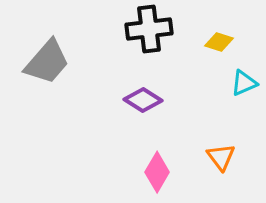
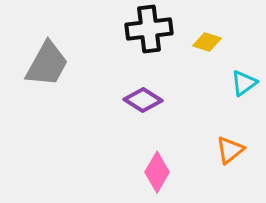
yellow diamond: moved 12 px left
gray trapezoid: moved 2 px down; rotated 12 degrees counterclockwise
cyan triangle: rotated 12 degrees counterclockwise
orange triangle: moved 9 px right, 7 px up; rotated 28 degrees clockwise
